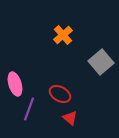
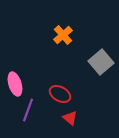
purple line: moved 1 px left, 1 px down
